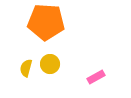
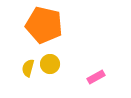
orange pentagon: moved 2 px left, 3 px down; rotated 9 degrees clockwise
yellow semicircle: moved 2 px right
